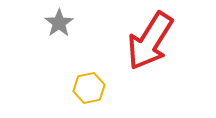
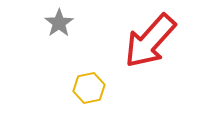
red arrow: rotated 10 degrees clockwise
